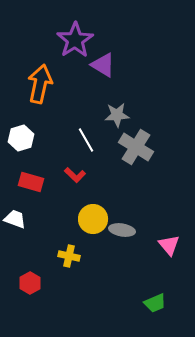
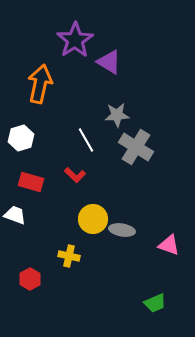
purple triangle: moved 6 px right, 3 px up
white trapezoid: moved 4 px up
pink triangle: rotated 30 degrees counterclockwise
red hexagon: moved 4 px up
